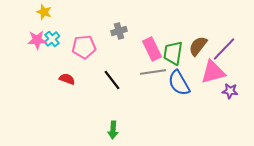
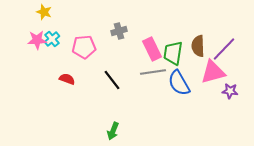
brown semicircle: rotated 40 degrees counterclockwise
green arrow: moved 1 px down; rotated 18 degrees clockwise
